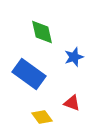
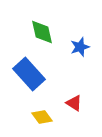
blue star: moved 6 px right, 10 px up
blue rectangle: rotated 12 degrees clockwise
red triangle: moved 2 px right; rotated 12 degrees clockwise
